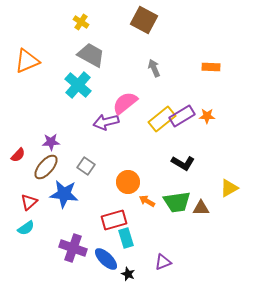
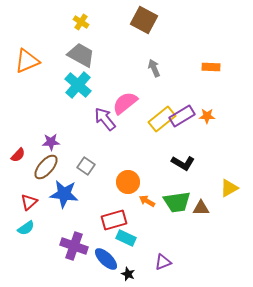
gray trapezoid: moved 10 px left
purple arrow: moved 1 px left, 3 px up; rotated 65 degrees clockwise
cyan rectangle: rotated 48 degrees counterclockwise
purple cross: moved 1 px right, 2 px up
